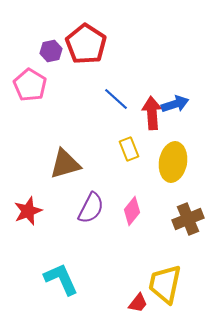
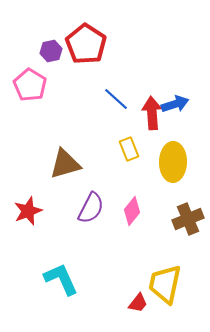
yellow ellipse: rotated 9 degrees counterclockwise
